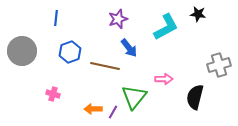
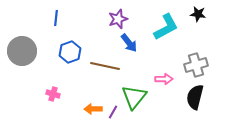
blue arrow: moved 5 px up
gray cross: moved 23 px left
